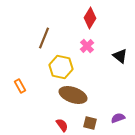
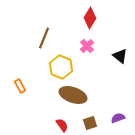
yellow hexagon: rotated 10 degrees clockwise
brown square: rotated 32 degrees counterclockwise
